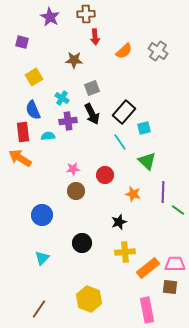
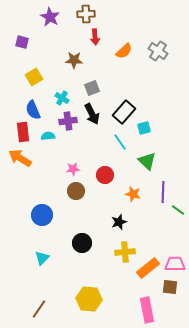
yellow hexagon: rotated 15 degrees counterclockwise
